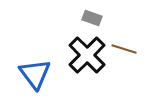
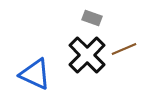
brown line: rotated 40 degrees counterclockwise
blue triangle: rotated 28 degrees counterclockwise
